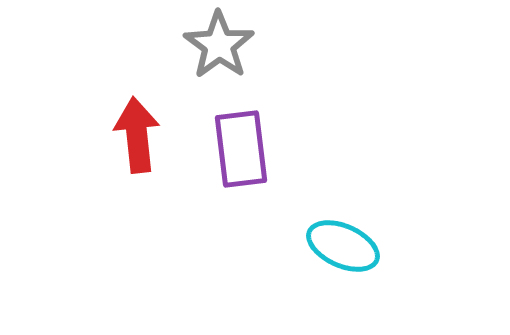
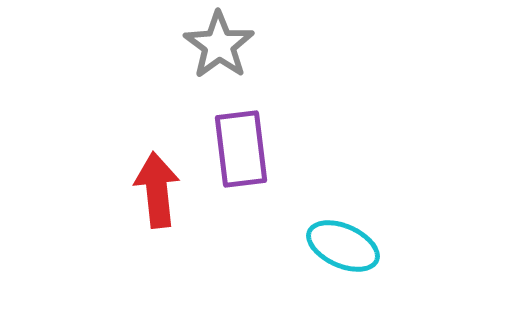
red arrow: moved 20 px right, 55 px down
